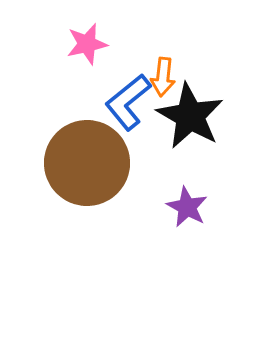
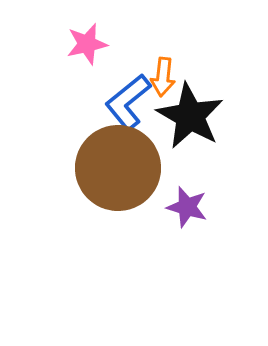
brown circle: moved 31 px right, 5 px down
purple star: rotated 12 degrees counterclockwise
